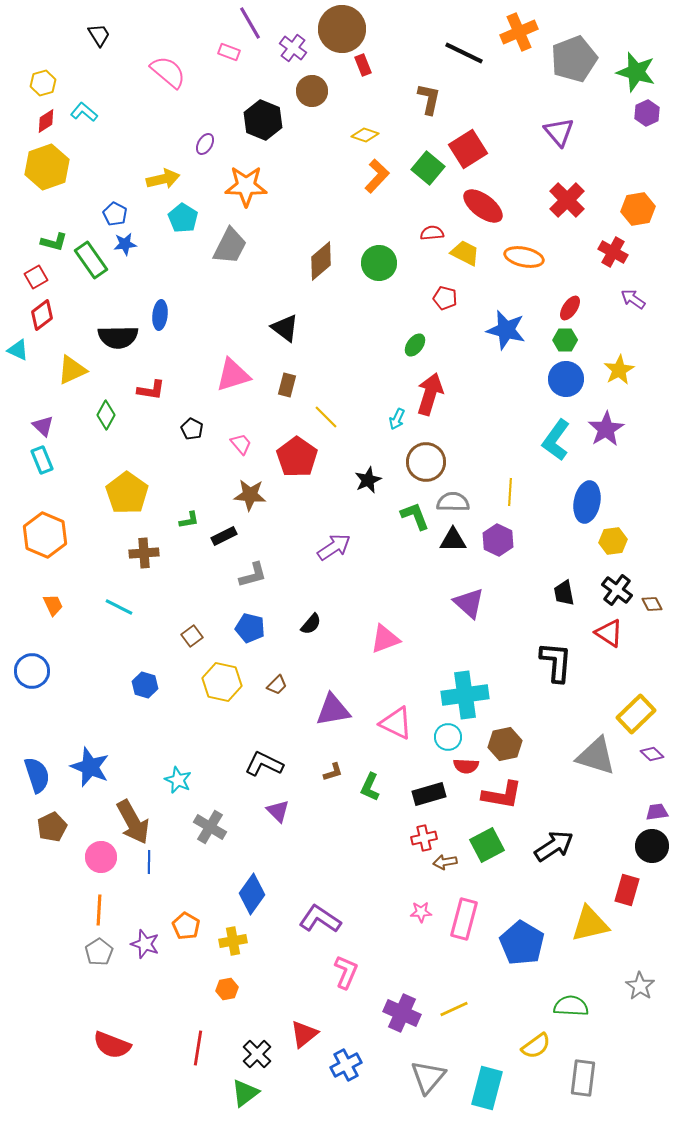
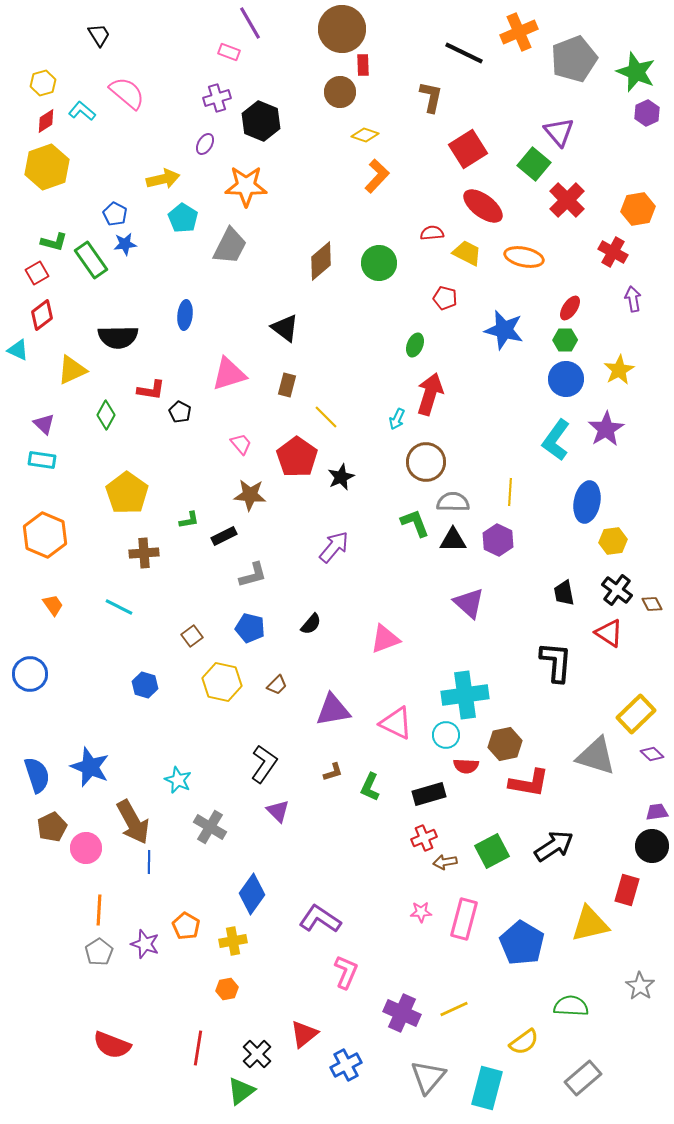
purple cross at (293, 48): moved 76 px left, 50 px down; rotated 36 degrees clockwise
red rectangle at (363, 65): rotated 20 degrees clockwise
pink semicircle at (168, 72): moved 41 px left, 21 px down
green star at (636, 72): rotated 6 degrees clockwise
brown circle at (312, 91): moved 28 px right, 1 px down
brown L-shape at (429, 99): moved 2 px right, 2 px up
cyan L-shape at (84, 112): moved 2 px left, 1 px up
black hexagon at (263, 120): moved 2 px left, 1 px down
green square at (428, 168): moved 106 px right, 4 px up
yellow trapezoid at (465, 253): moved 2 px right
red square at (36, 277): moved 1 px right, 4 px up
purple arrow at (633, 299): rotated 45 degrees clockwise
blue ellipse at (160, 315): moved 25 px right
blue star at (506, 330): moved 2 px left
green ellipse at (415, 345): rotated 15 degrees counterclockwise
pink triangle at (233, 375): moved 4 px left, 1 px up
purple triangle at (43, 426): moved 1 px right, 2 px up
black pentagon at (192, 429): moved 12 px left, 17 px up
cyan rectangle at (42, 460): rotated 60 degrees counterclockwise
black star at (368, 480): moved 27 px left, 3 px up
green L-shape at (415, 516): moved 7 px down
purple arrow at (334, 547): rotated 16 degrees counterclockwise
orange trapezoid at (53, 605): rotated 10 degrees counterclockwise
blue circle at (32, 671): moved 2 px left, 3 px down
cyan circle at (448, 737): moved 2 px left, 2 px up
black L-shape at (264, 764): rotated 99 degrees clockwise
red L-shape at (502, 795): moved 27 px right, 12 px up
red cross at (424, 838): rotated 10 degrees counterclockwise
green square at (487, 845): moved 5 px right, 6 px down
pink circle at (101, 857): moved 15 px left, 9 px up
yellow semicircle at (536, 1046): moved 12 px left, 4 px up
gray rectangle at (583, 1078): rotated 42 degrees clockwise
green triangle at (245, 1093): moved 4 px left, 2 px up
